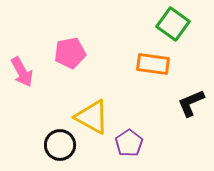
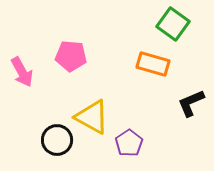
pink pentagon: moved 1 px right, 3 px down; rotated 16 degrees clockwise
orange rectangle: rotated 8 degrees clockwise
black circle: moved 3 px left, 5 px up
